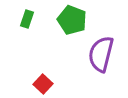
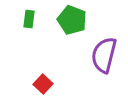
green rectangle: moved 2 px right; rotated 12 degrees counterclockwise
purple semicircle: moved 3 px right, 1 px down
